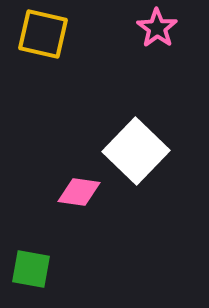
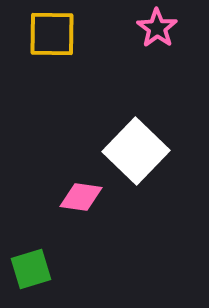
yellow square: moved 9 px right; rotated 12 degrees counterclockwise
pink diamond: moved 2 px right, 5 px down
green square: rotated 27 degrees counterclockwise
